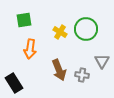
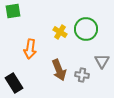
green square: moved 11 px left, 9 px up
